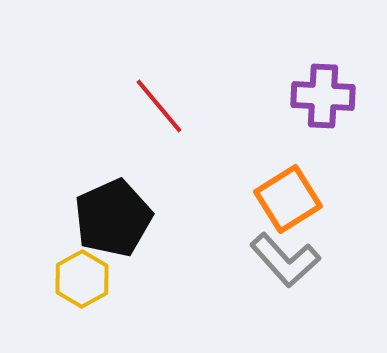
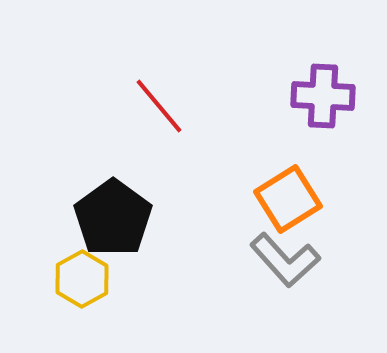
black pentagon: rotated 12 degrees counterclockwise
